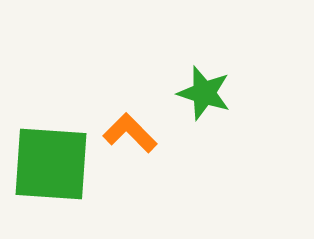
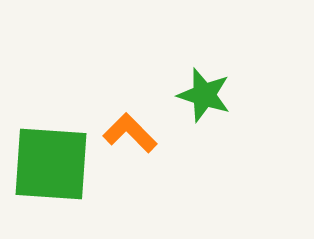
green star: moved 2 px down
